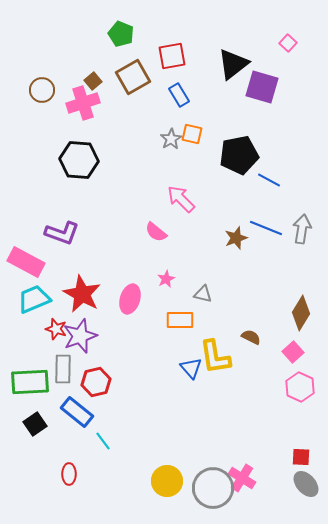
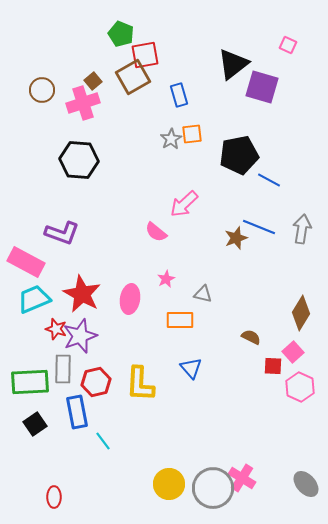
pink square at (288, 43): moved 2 px down; rotated 18 degrees counterclockwise
red square at (172, 56): moved 27 px left, 1 px up
blue rectangle at (179, 95): rotated 15 degrees clockwise
orange square at (192, 134): rotated 20 degrees counterclockwise
pink arrow at (181, 199): moved 3 px right, 5 px down; rotated 88 degrees counterclockwise
blue line at (266, 228): moved 7 px left, 1 px up
pink ellipse at (130, 299): rotated 8 degrees counterclockwise
yellow L-shape at (215, 357): moved 75 px left, 27 px down; rotated 12 degrees clockwise
blue rectangle at (77, 412): rotated 40 degrees clockwise
red square at (301, 457): moved 28 px left, 91 px up
red ellipse at (69, 474): moved 15 px left, 23 px down
yellow circle at (167, 481): moved 2 px right, 3 px down
